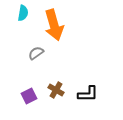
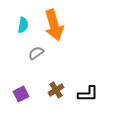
cyan semicircle: moved 12 px down
brown cross: rotated 28 degrees clockwise
purple square: moved 8 px left, 2 px up
